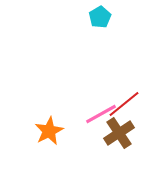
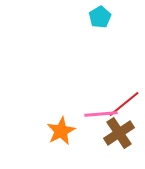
pink line: rotated 24 degrees clockwise
orange star: moved 12 px right
